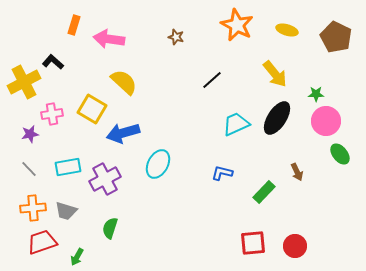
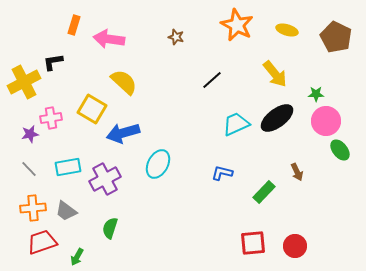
black L-shape: rotated 50 degrees counterclockwise
pink cross: moved 1 px left, 4 px down
black ellipse: rotated 20 degrees clockwise
green ellipse: moved 4 px up
gray trapezoid: rotated 20 degrees clockwise
